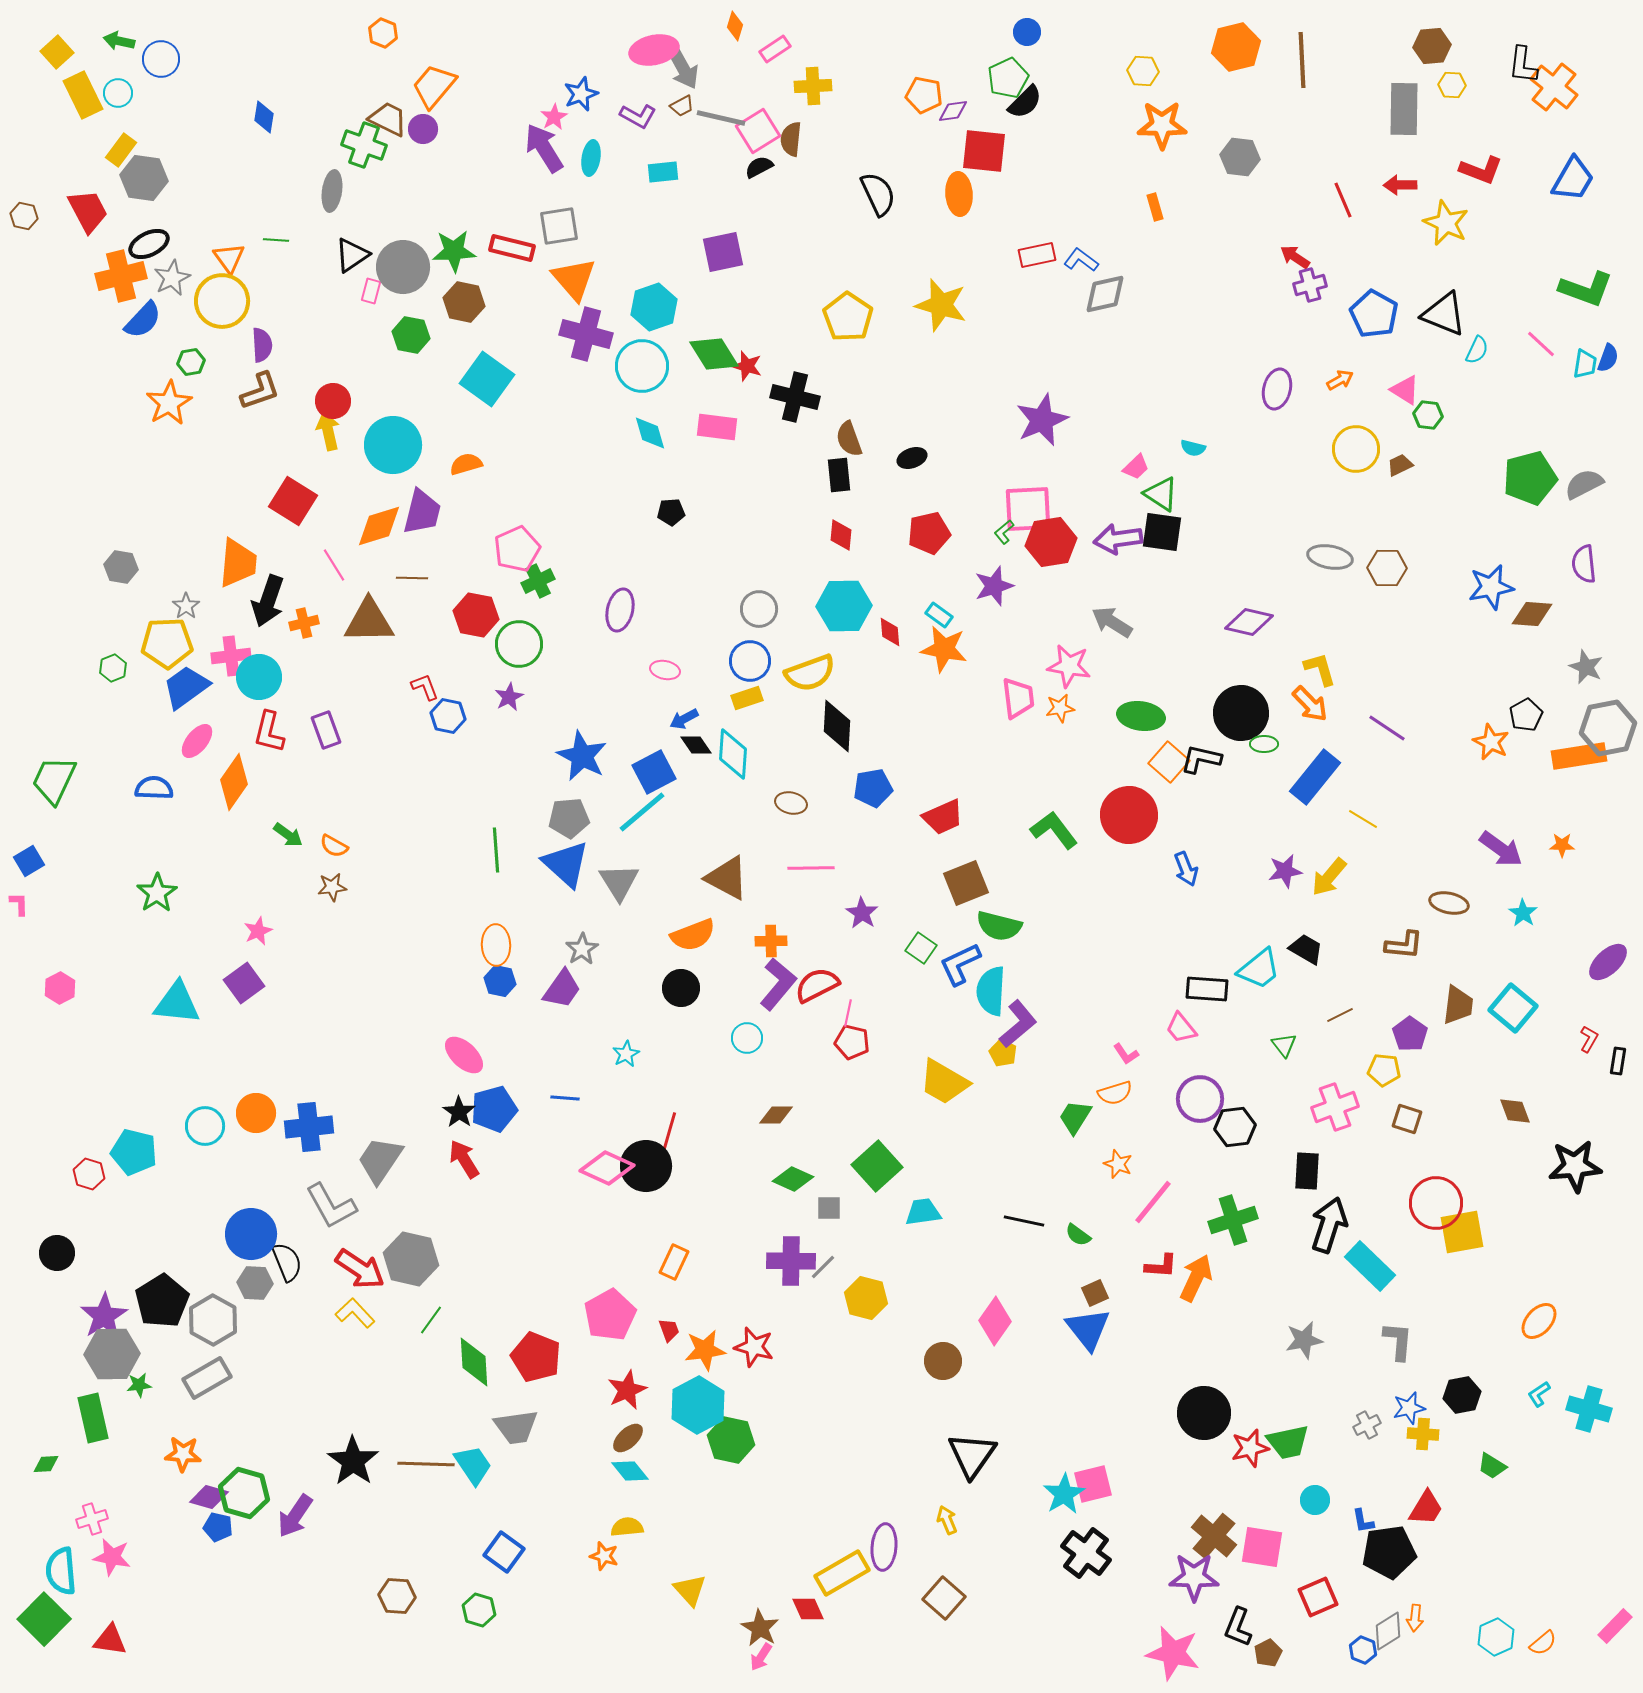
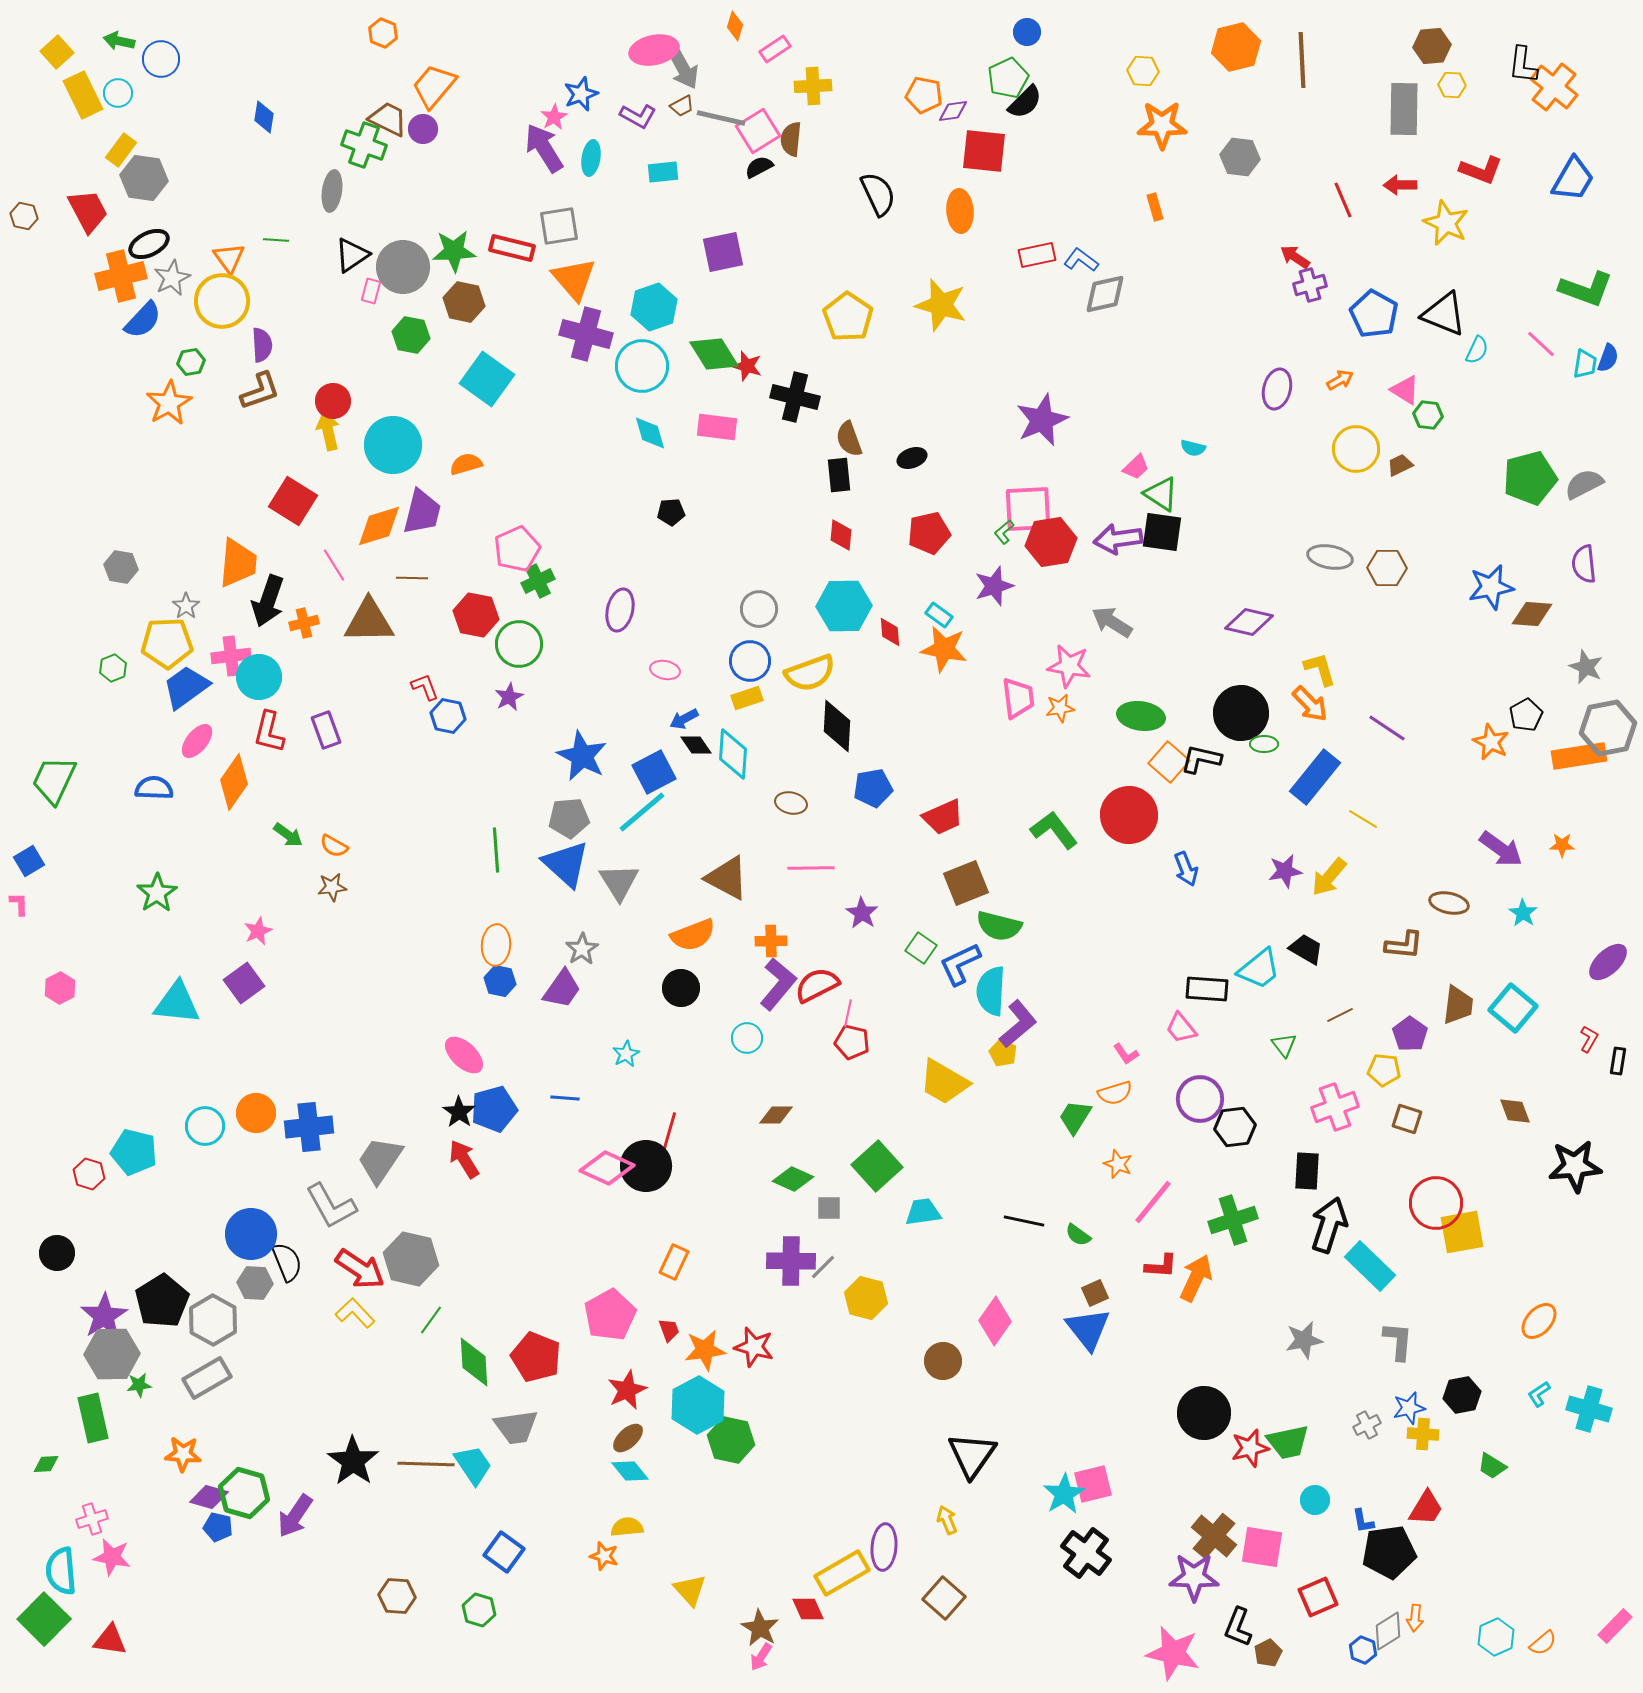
orange ellipse at (959, 194): moved 1 px right, 17 px down
orange ellipse at (496, 945): rotated 6 degrees clockwise
